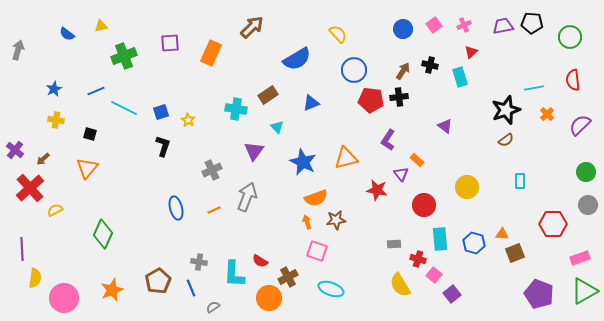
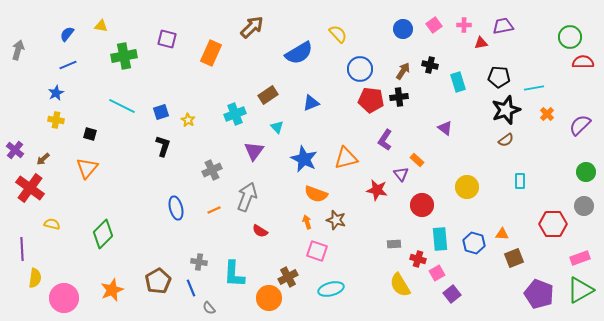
black pentagon at (532, 23): moved 33 px left, 54 px down
pink cross at (464, 25): rotated 24 degrees clockwise
yellow triangle at (101, 26): rotated 24 degrees clockwise
blue semicircle at (67, 34): rotated 91 degrees clockwise
purple square at (170, 43): moved 3 px left, 4 px up; rotated 18 degrees clockwise
red triangle at (471, 52): moved 10 px right, 9 px up; rotated 32 degrees clockwise
green cross at (124, 56): rotated 10 degrees clockwise
blue semicircle at (297, 59): moved 2 px right, 6 px up
blue circle at (354, 70): moved 6 px right, 1 px up
cyan rectangle at (460, 77): moved 2 px left, 5 px down
red semicircle at (573, 80): moved 10 px right, 18 px up; rotated 95 degrees clockwise
blue star at (54, 89): moved 2 px right, 4 px down
blue line at (96, 91): moved 28 px left, 26 px up
cyan line at (124, 108): moved 2 px left, 2 px up
cyan cross at (236, 109): moved 1 px left, 5 px down; rotated 30 degrees counterclockwise
purple triangle at (445, 126): moved 2 px down
purple L-shape at (388, 140): moved 3 px left
blue star at (303, 162): moved 1 px right, 3 px up
red cross at (30, 188): rotated 12 degrees counterclockwise
orange semicircle at (316, 198): moved 4 px up; rotated 40 degrees clockwise
red circle at (424, 205): moved 2 px left
gray circle at (588, 205): moved 4 px left, 1 px down
yellow semicircle at (55, 210): moved 3 px left, 14 px down; rotated 42 degrees clockwise
brown star at (336, 220): rotated 24 degrees clockwise
green diamond at (103, 234): rotated 20 degrees clockwise
brown square at (515, 253): moved 1 px left, 5 px down
red semicircle at (260, 261): moved 30 px up
pink square at (434, 275): moved 3 px right, 2 px up; rotated 21 degrees clockwise
cyan ellipse at (331, 289): rotated 35 degrees counterclockwise
green triangle at (584, 291): moved 4 px left, 1 px up
gray semicircle at (213, 307): moved 4 px left, 1 px down; rotated 96 degrees counterclockwise
